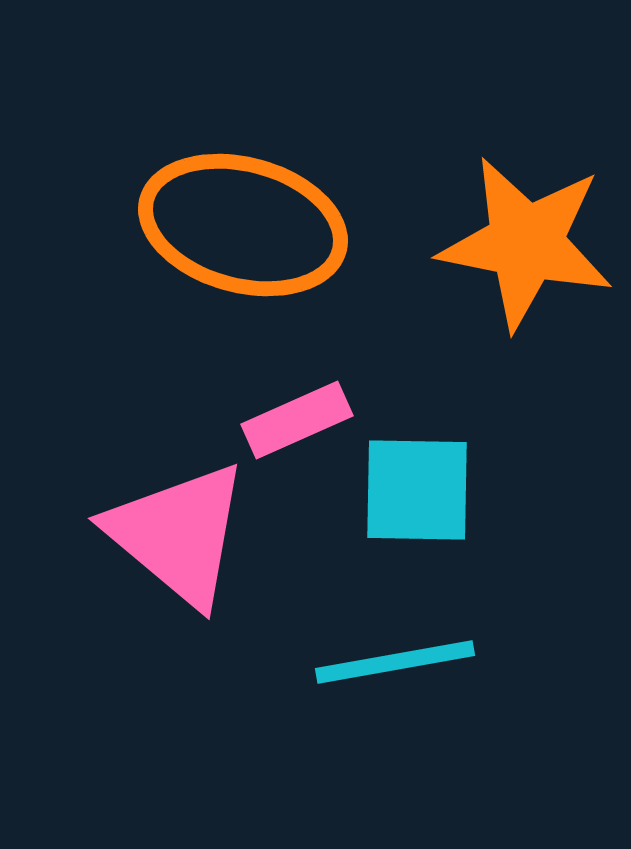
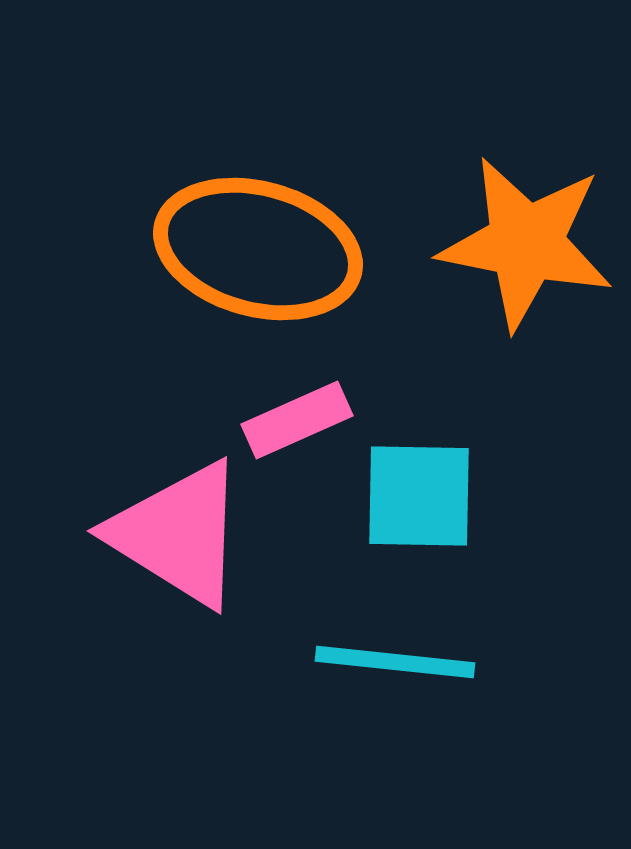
orange ellipse: moved 15 px right, 24 px down
cyan square: moved 2 px right, 6 px down
pink triangle: rotated 8 degrees counterclockwise
cyan line: rotated 16 degrees clockwise
